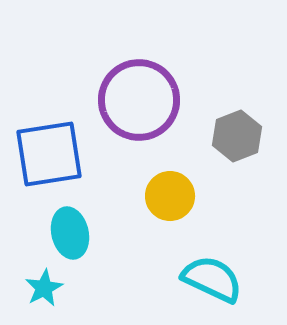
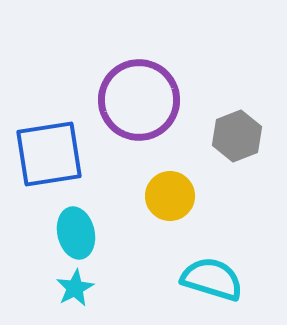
cyan ellipse: moved 6 px right
cyan semicircle: rotated 8 degrees counterclockwise
cyan star: moved 31 px right
